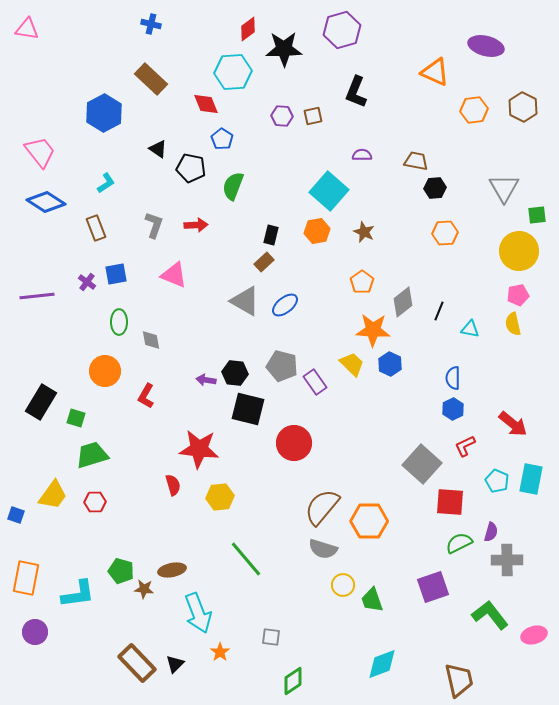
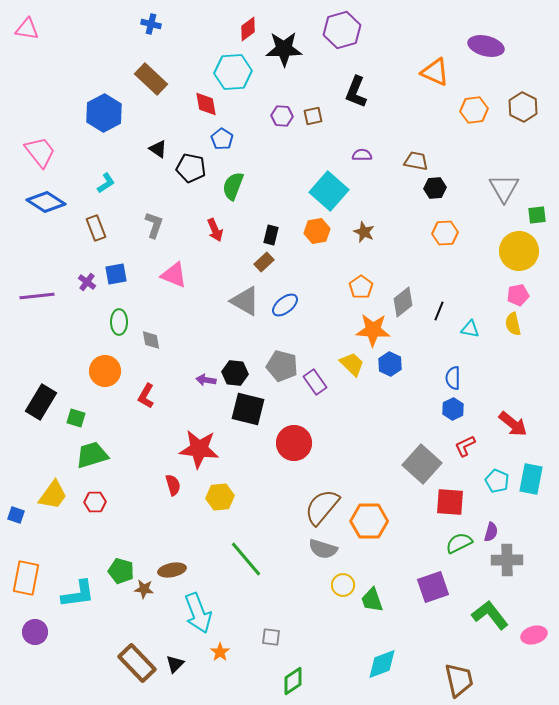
red diamond at (206, 104): rotated 12 degrees clockwise
red arrow at (196, 225): moved 19 px right, 5 px down; rotated 70 degrees clockwise
orange pentagon at (362, 282): moved 1 px left, 5 px down
